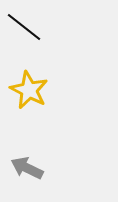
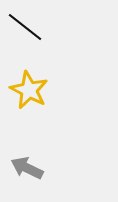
black line: moved 1 px right
